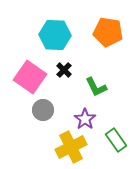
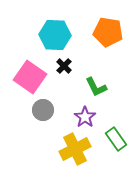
black cross: moved 4 px up
purple star: moved 2 px up
green rectangle: moved 1 px up
yellow cross: moved 4 px right, 2 px down
